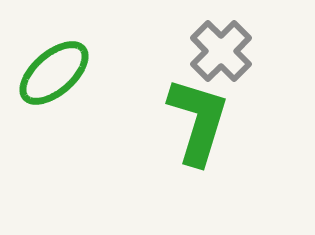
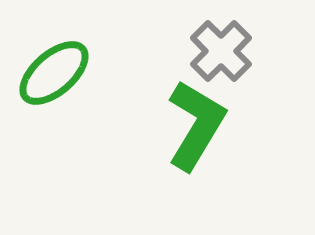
green L-shape: moved 2 px left, 4 px down; rotated 14 degrees clockwise
